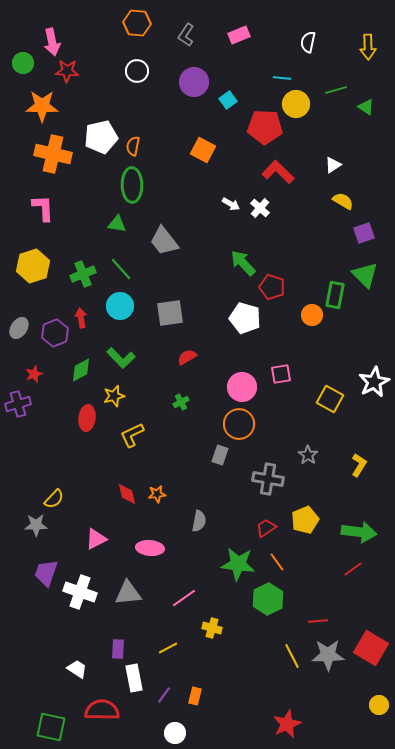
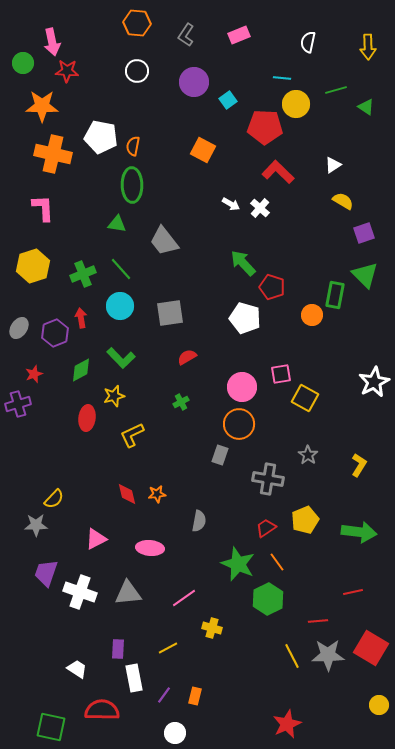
white pentagon at (101, 137): rotated 24 degrees clockwise
yellow square at (330, 399): moved 25 px left, 1 px up
green star at (238, 564): rotated 16 degrees clockwise
red line at (353, 569): moved 23 px down; rotated 24 degrees clockwise
